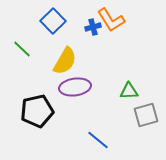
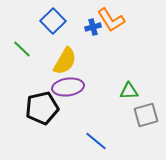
purple ellipse: moved 7 px left
black pentagon: moved 5 px right, 3 px up
blue line: moved 2 px left, 1 px down
